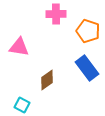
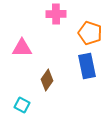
orange pentagon: moved 2 px right, 2 px down
pink triangle: moved 3 px right, 1 px down; rotated 10 degrees counterclockwise
blue rectangle: moved 2 px up; rotated 25 degrees clockwise
brown diamond: rotated 20 degrees counterclockwise
